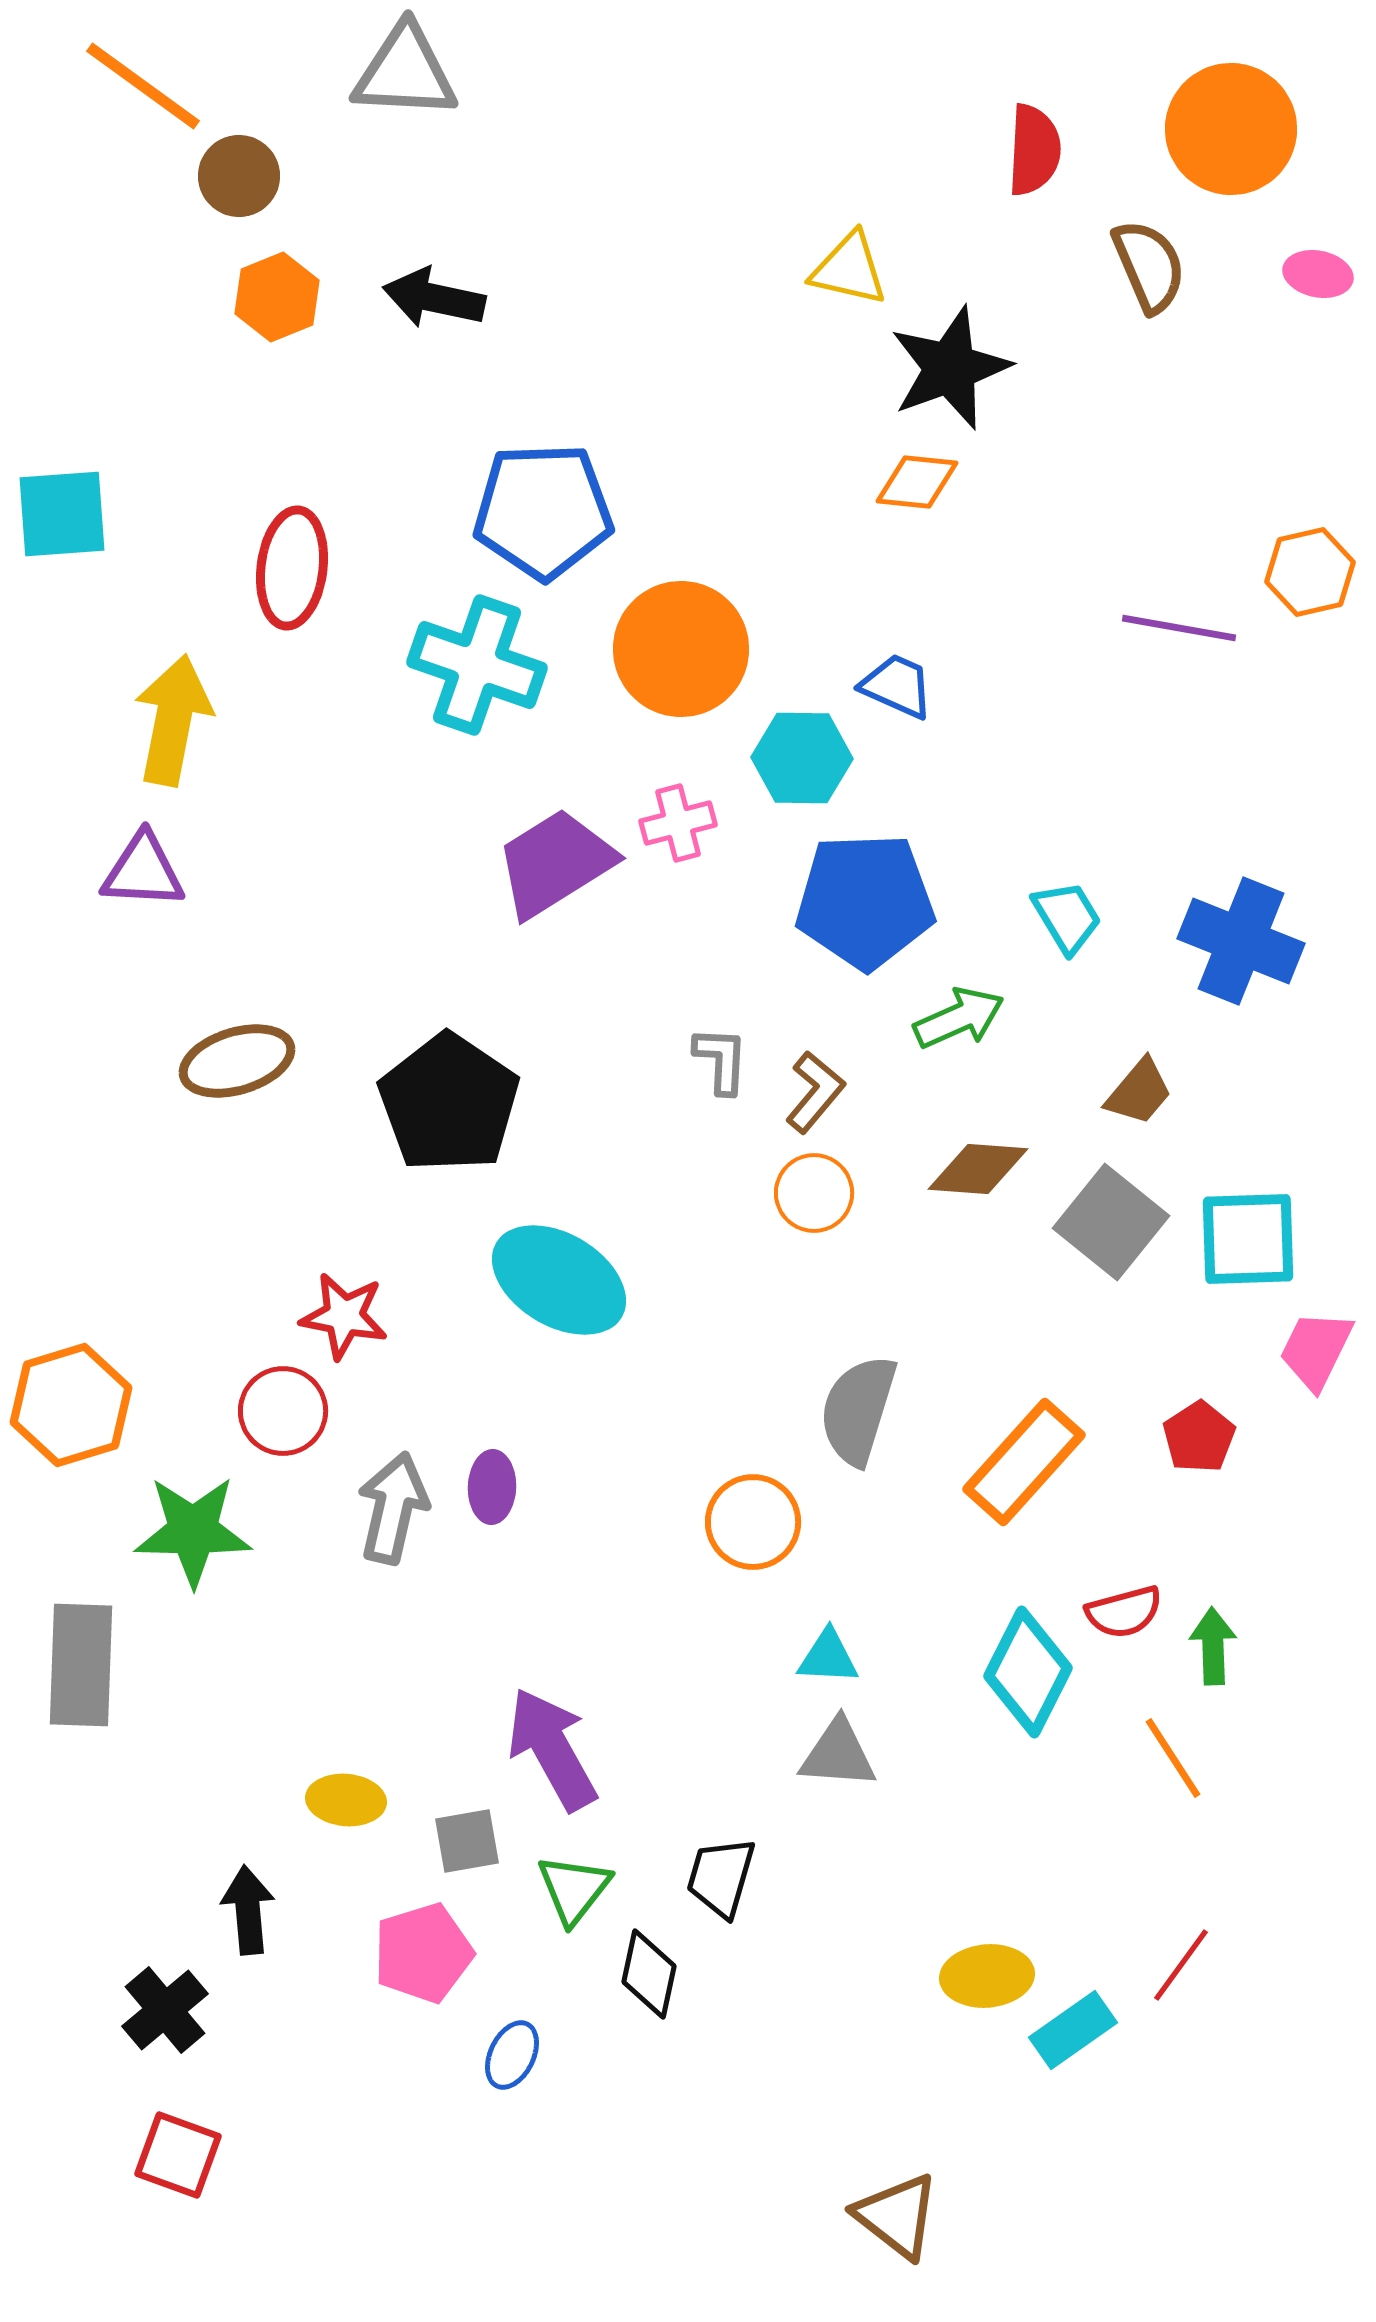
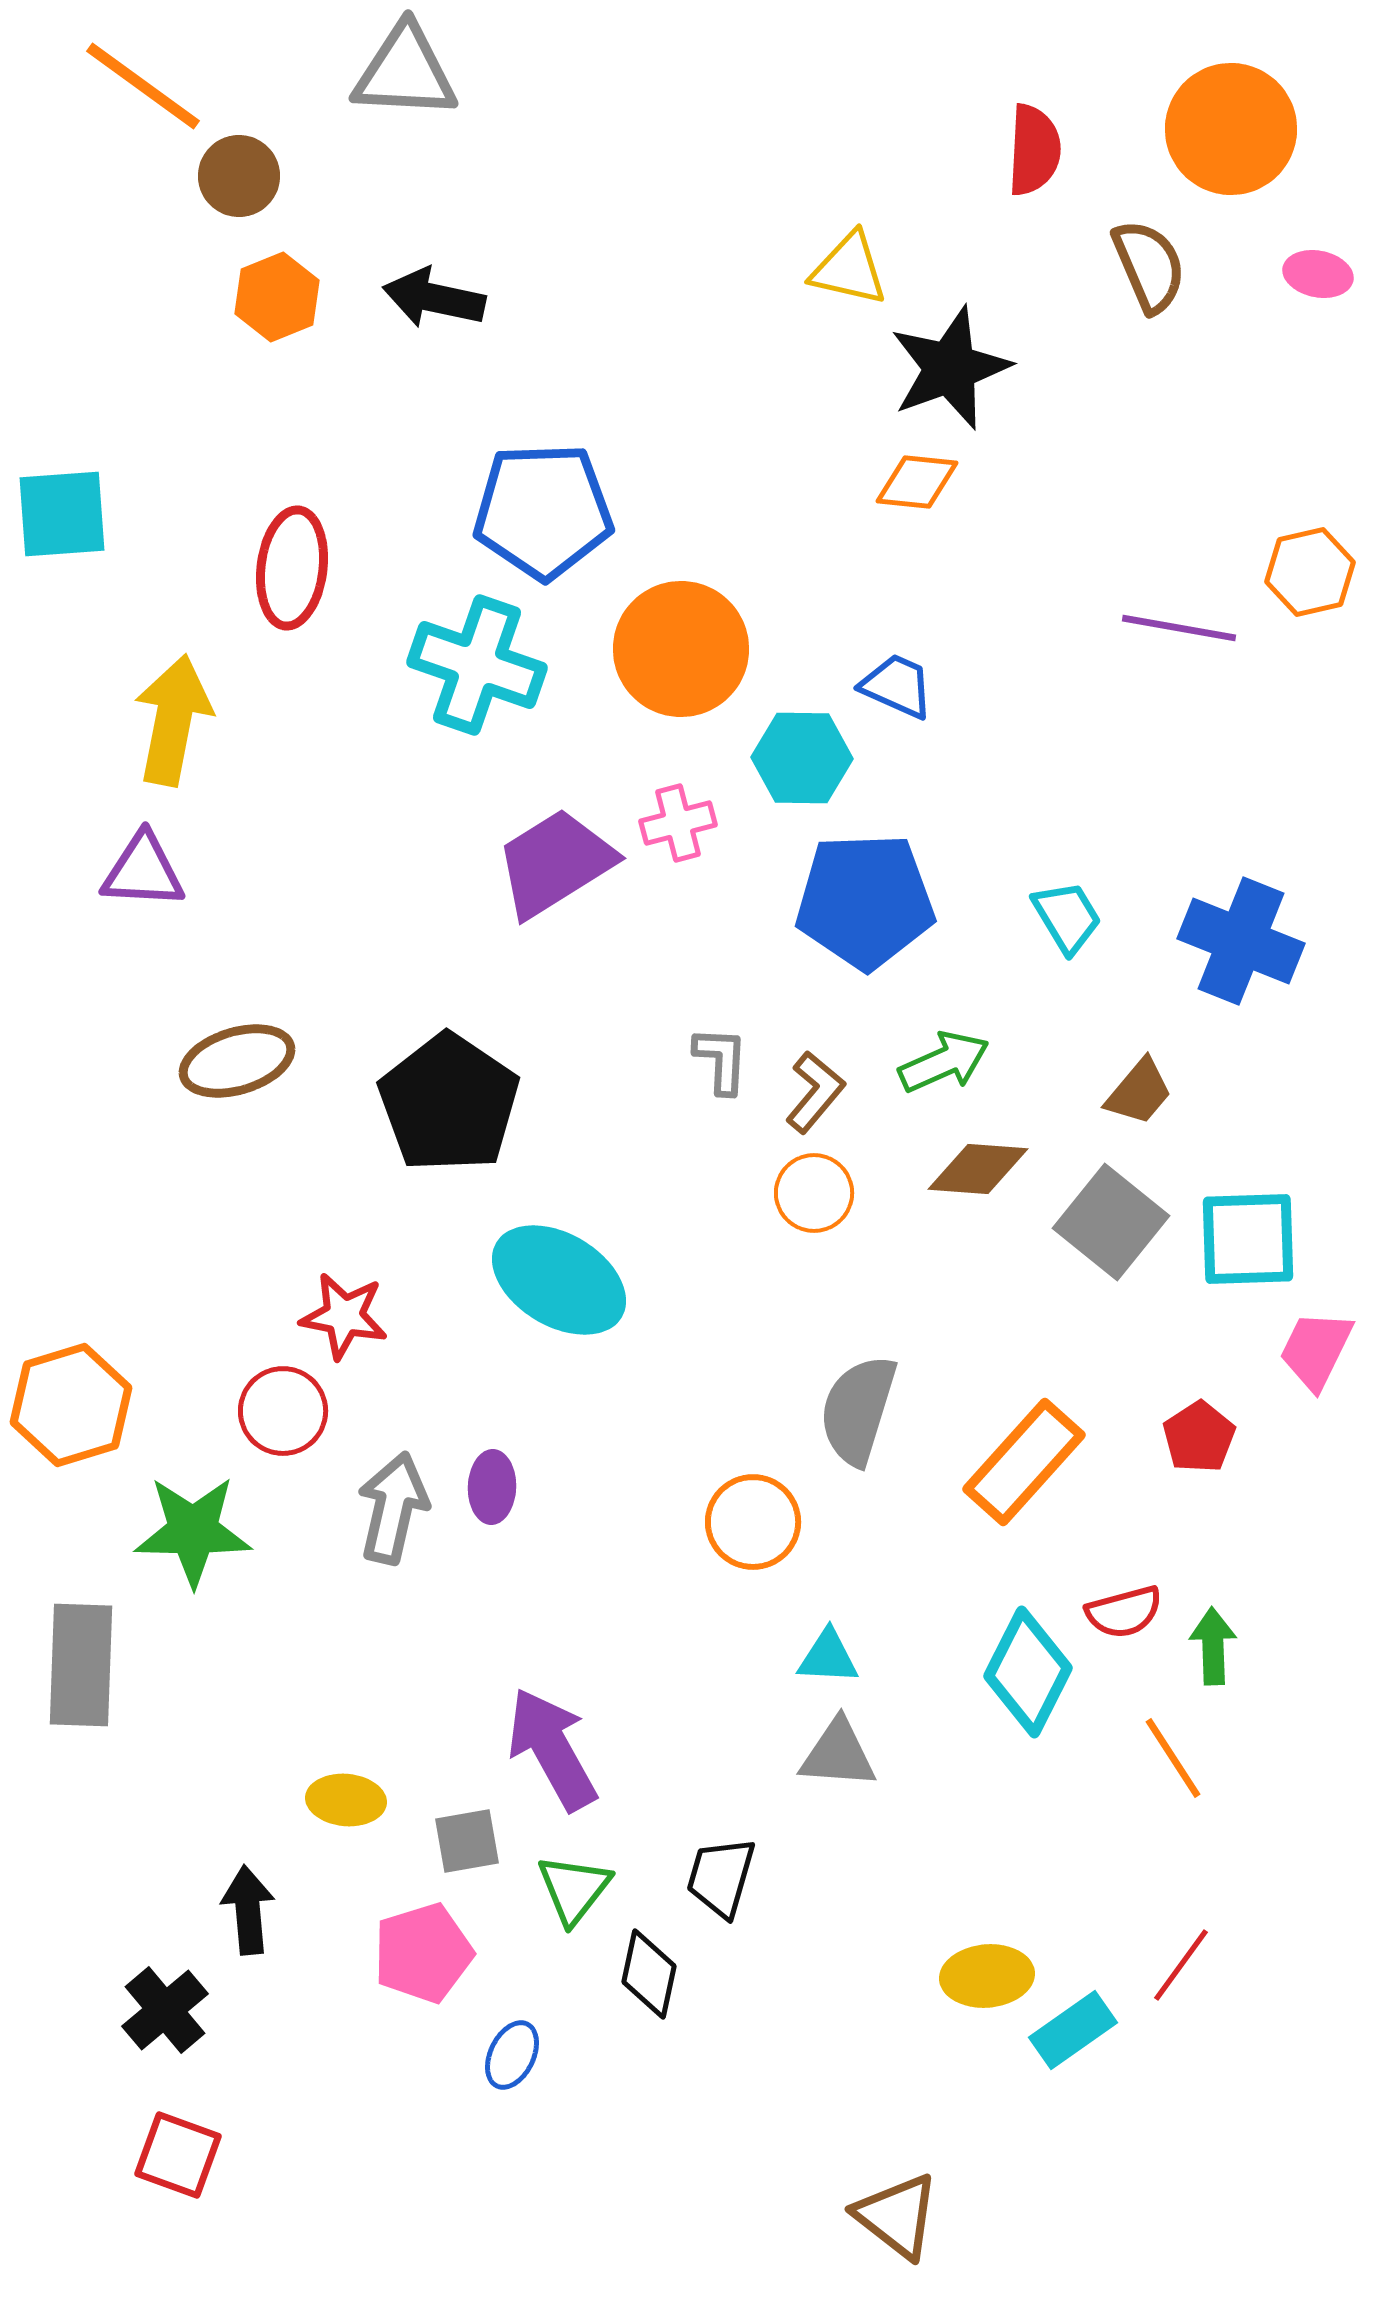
green arrow at (959, 1018): moved 15 px left, 44 px down
